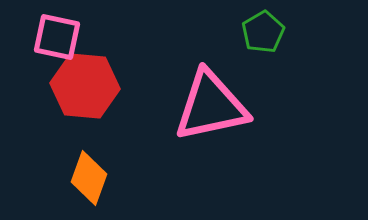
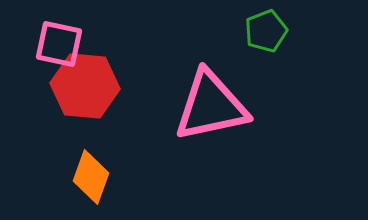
green pentagon: moved 3 px right, 1 px up; rotated 9 degrees clockwise
pink square: moved 2 px right, 7 px down
orange diamond: moved 2 px right, 1 px up
